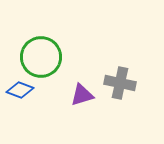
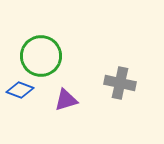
green circle: moved 1 px up
purple triangle: moved 16 px left, 5 px down
